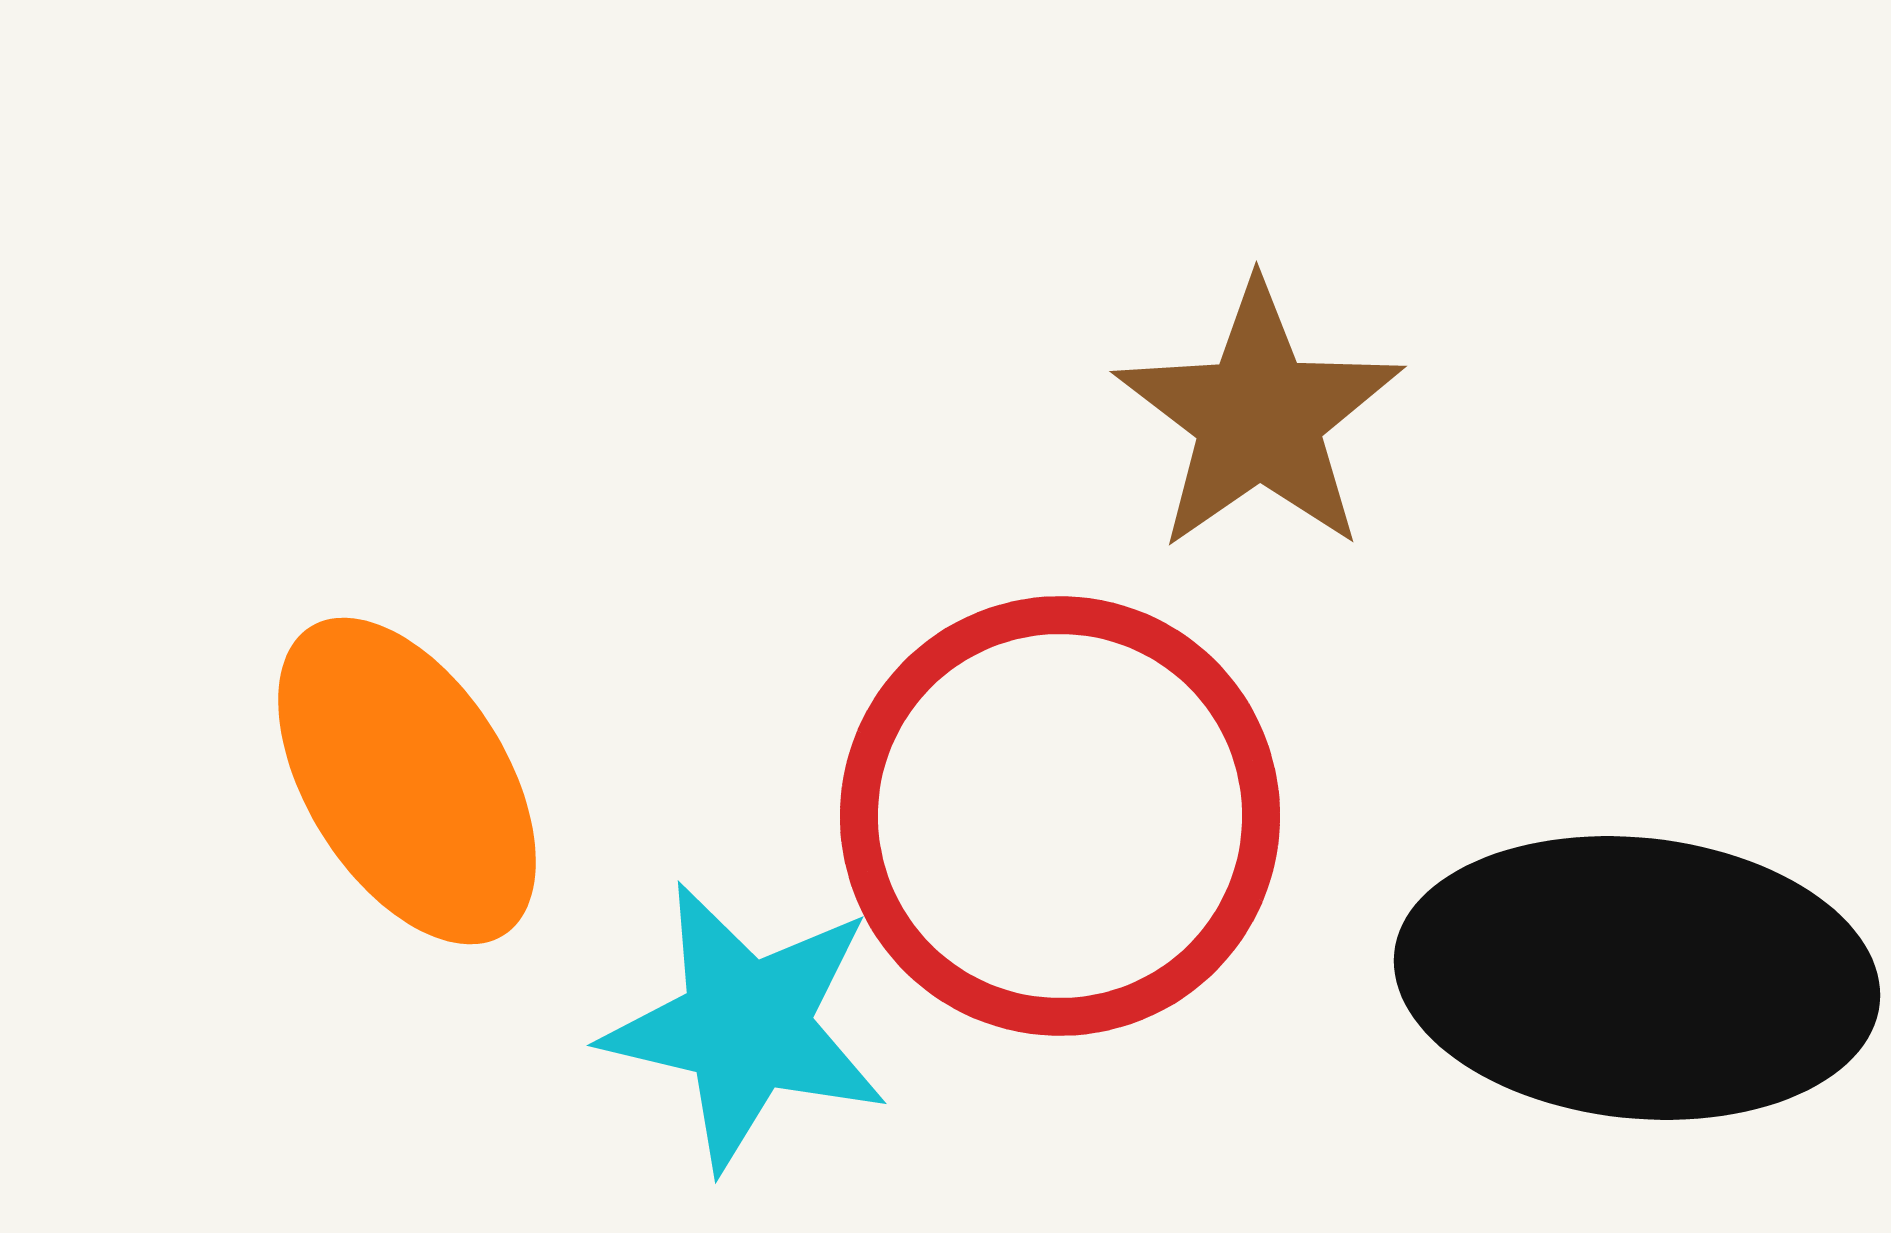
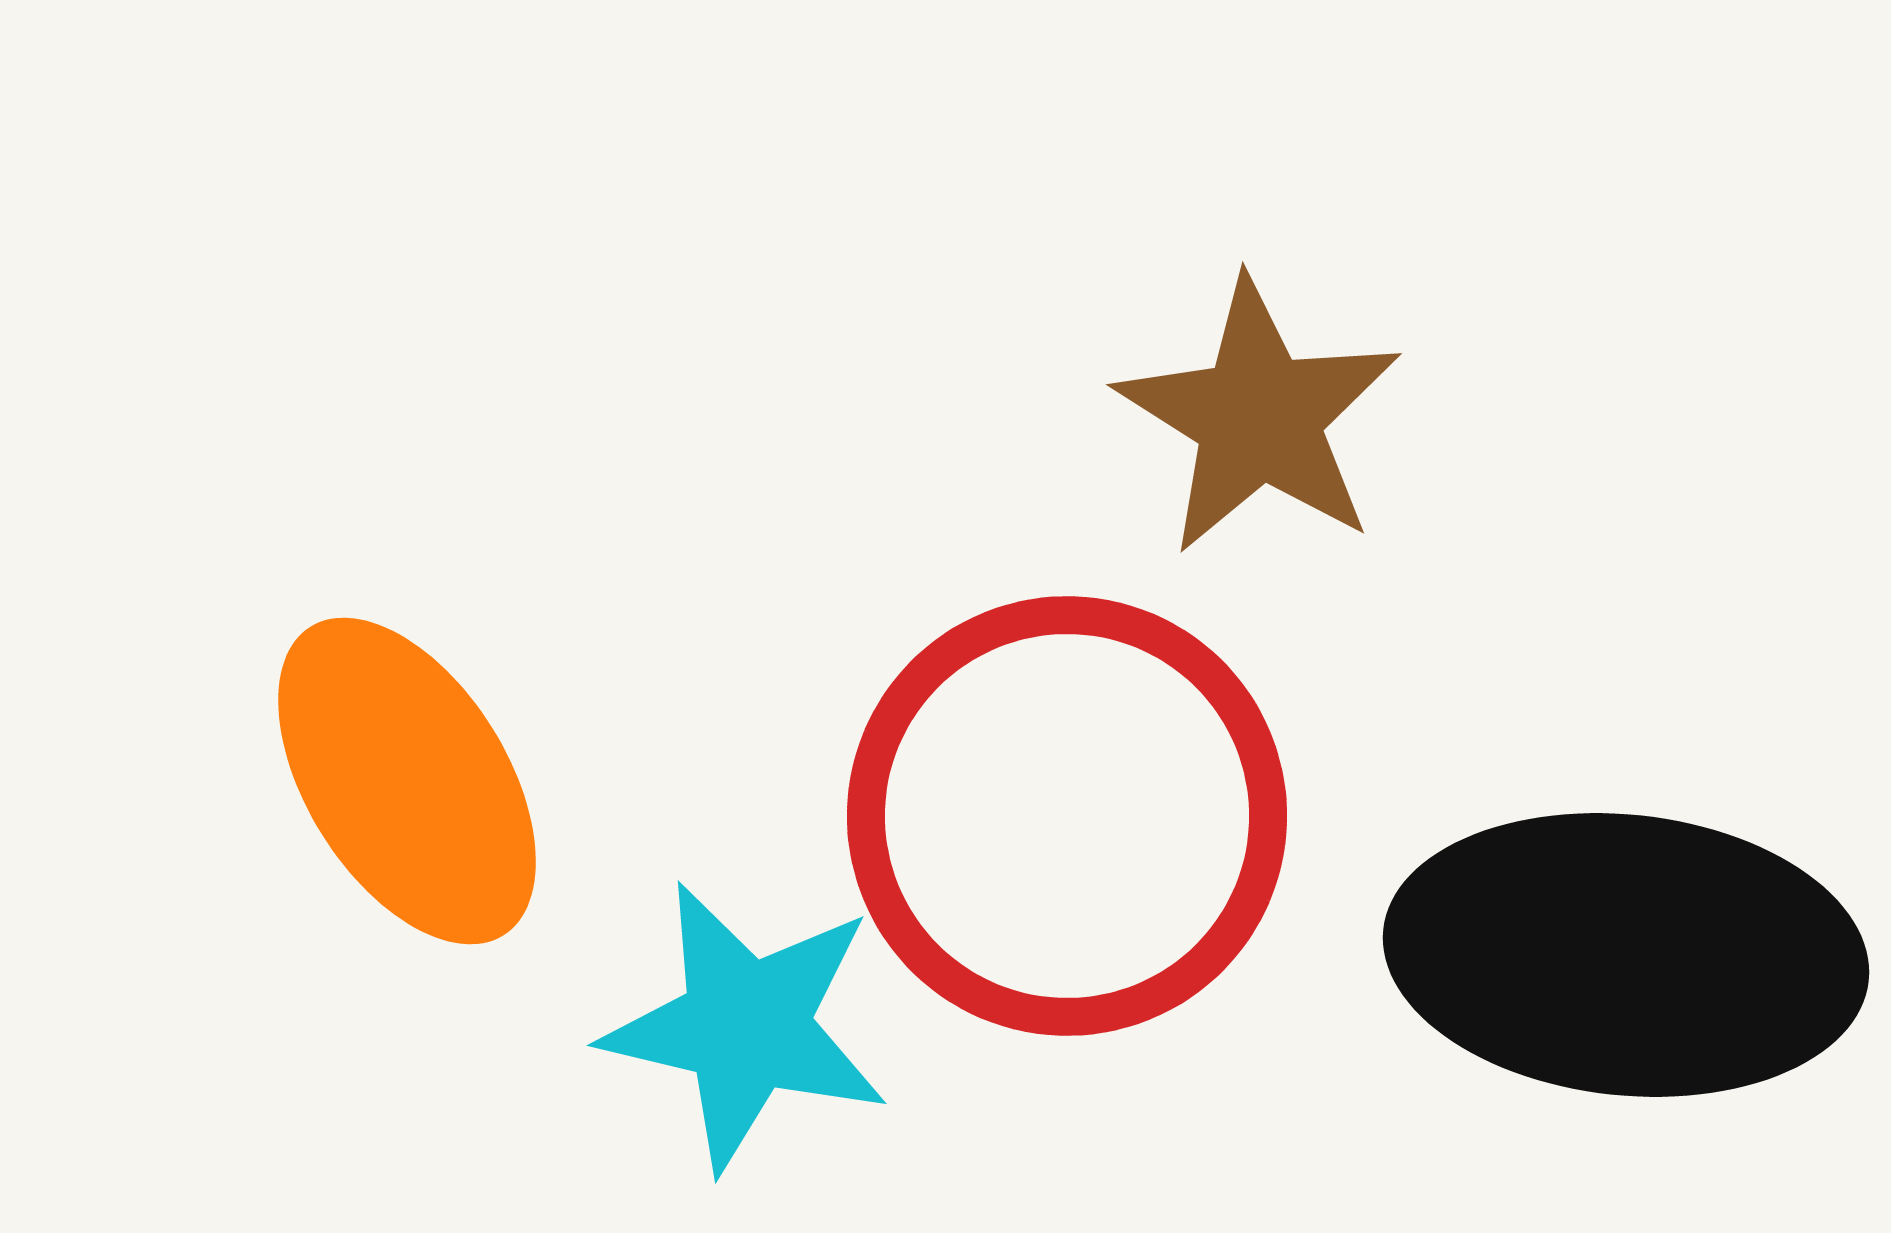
brown star: rotated 5 degrees counterclockwise
red circle: moved 7 px right
black ellipse: moved 11 px left, 23 px up
